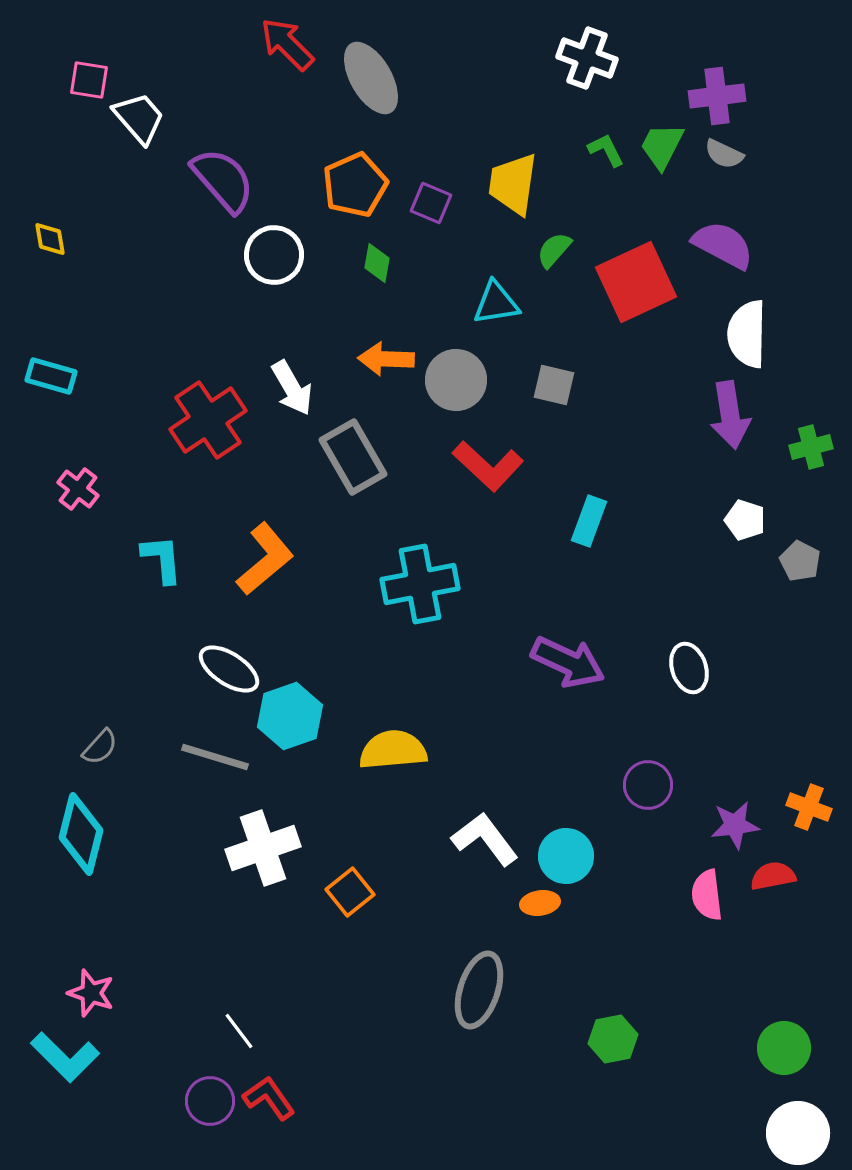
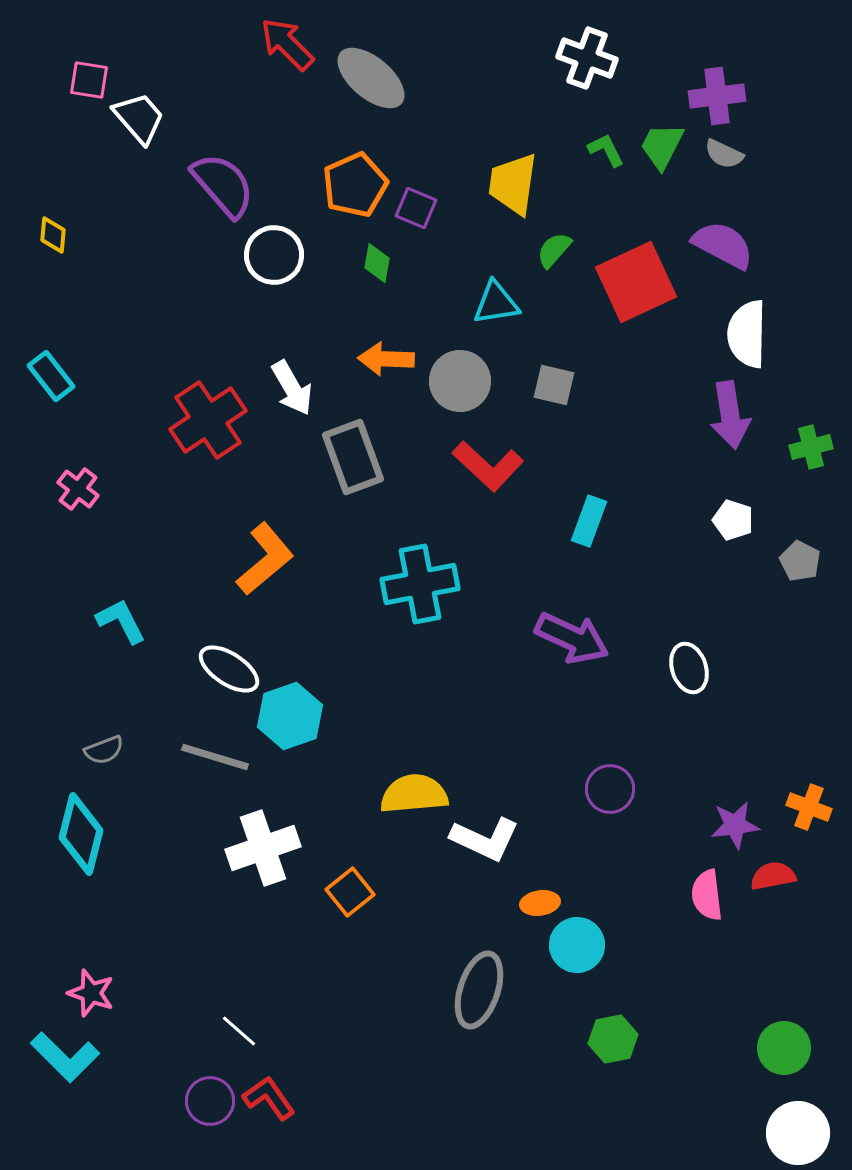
gray ellipse at (371, 78): rotated 20 degrees counterclockwise
purple semicircle at (223, 180): moved 5 px down
purple square at (431, 203): moved 15 px left, 5 px down
yellow diamond at (50, 239): moved 3 px right, 4 px up; rotated 15 degrees clockwise
cyan rectangle at (51, 376): rotated 36 degrees clockwise
gray circle at (456, 380): moved 4 px right, 1 px down
gray rectangle at (353, 457): rotated 10 degrees clockwise
white pentagon at (745, 520): moved 12 px left
cyan L-shape at (162, 559): moved 41 px left, 62 px down; rotated 22 degrees counterclockwise
purple arrow at (568, 662): moved 4 px right, 24 px up
gray semicircle at (100, 747): moved 4 px right, 3 px down; rotated 27 degrees clockwise
yellow semicircle at (393, 750): moved 21 px right, 44 px down
purple circle at (648, 785): moved 38 px left, 4 px down
white L-shape at (485, 839): rotated 152 degrees clockwise
cyan circle at (566, 856): moved 11 px right, 89 px down
white line at (239, 1031): rotated 12 degrees counterclockwise
